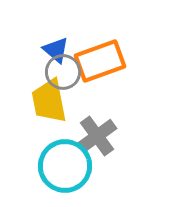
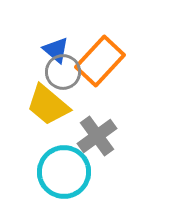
orange rectangle: rotated 27 degrees counterclockwise
yellow trapezoid: moved 1 px left, 4 px down; rotated 39 degrees counterclockwise
cyan circle: moved 1 px left, 6 px down
